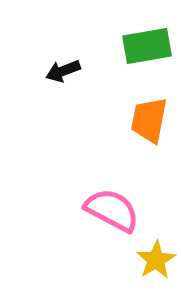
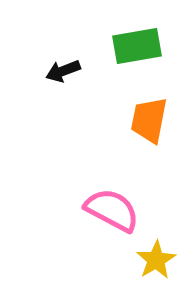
green rectangle: moved 10 px left
